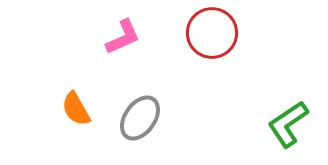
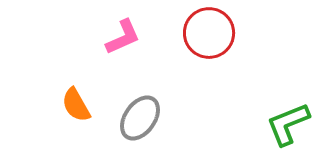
red circle: moved 3 px left
orange semicircle: moved 4 px up
green L-shape: rotated 12 degrees clockwise
